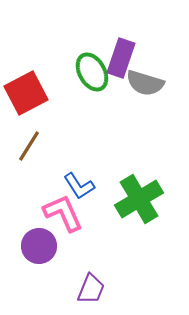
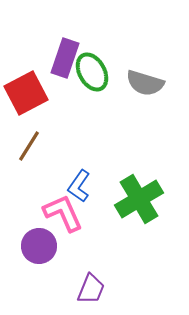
purple rectangle: moved 56 px left
blue L-shape: rotated 68 degrees clockwise
